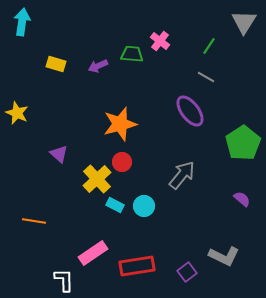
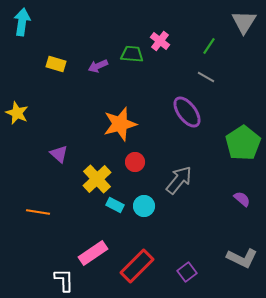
purple ellipse: moved 3 px left, 1 px down
red circle: moved 13 px right
gray arrow: moved 3 px left, 5 px down
orange line: moved 4 px right, 9 px up
gray L-shape: moved 18 px right, 2 px down
red rectangle: rotated 36 degrees counterclockwise
